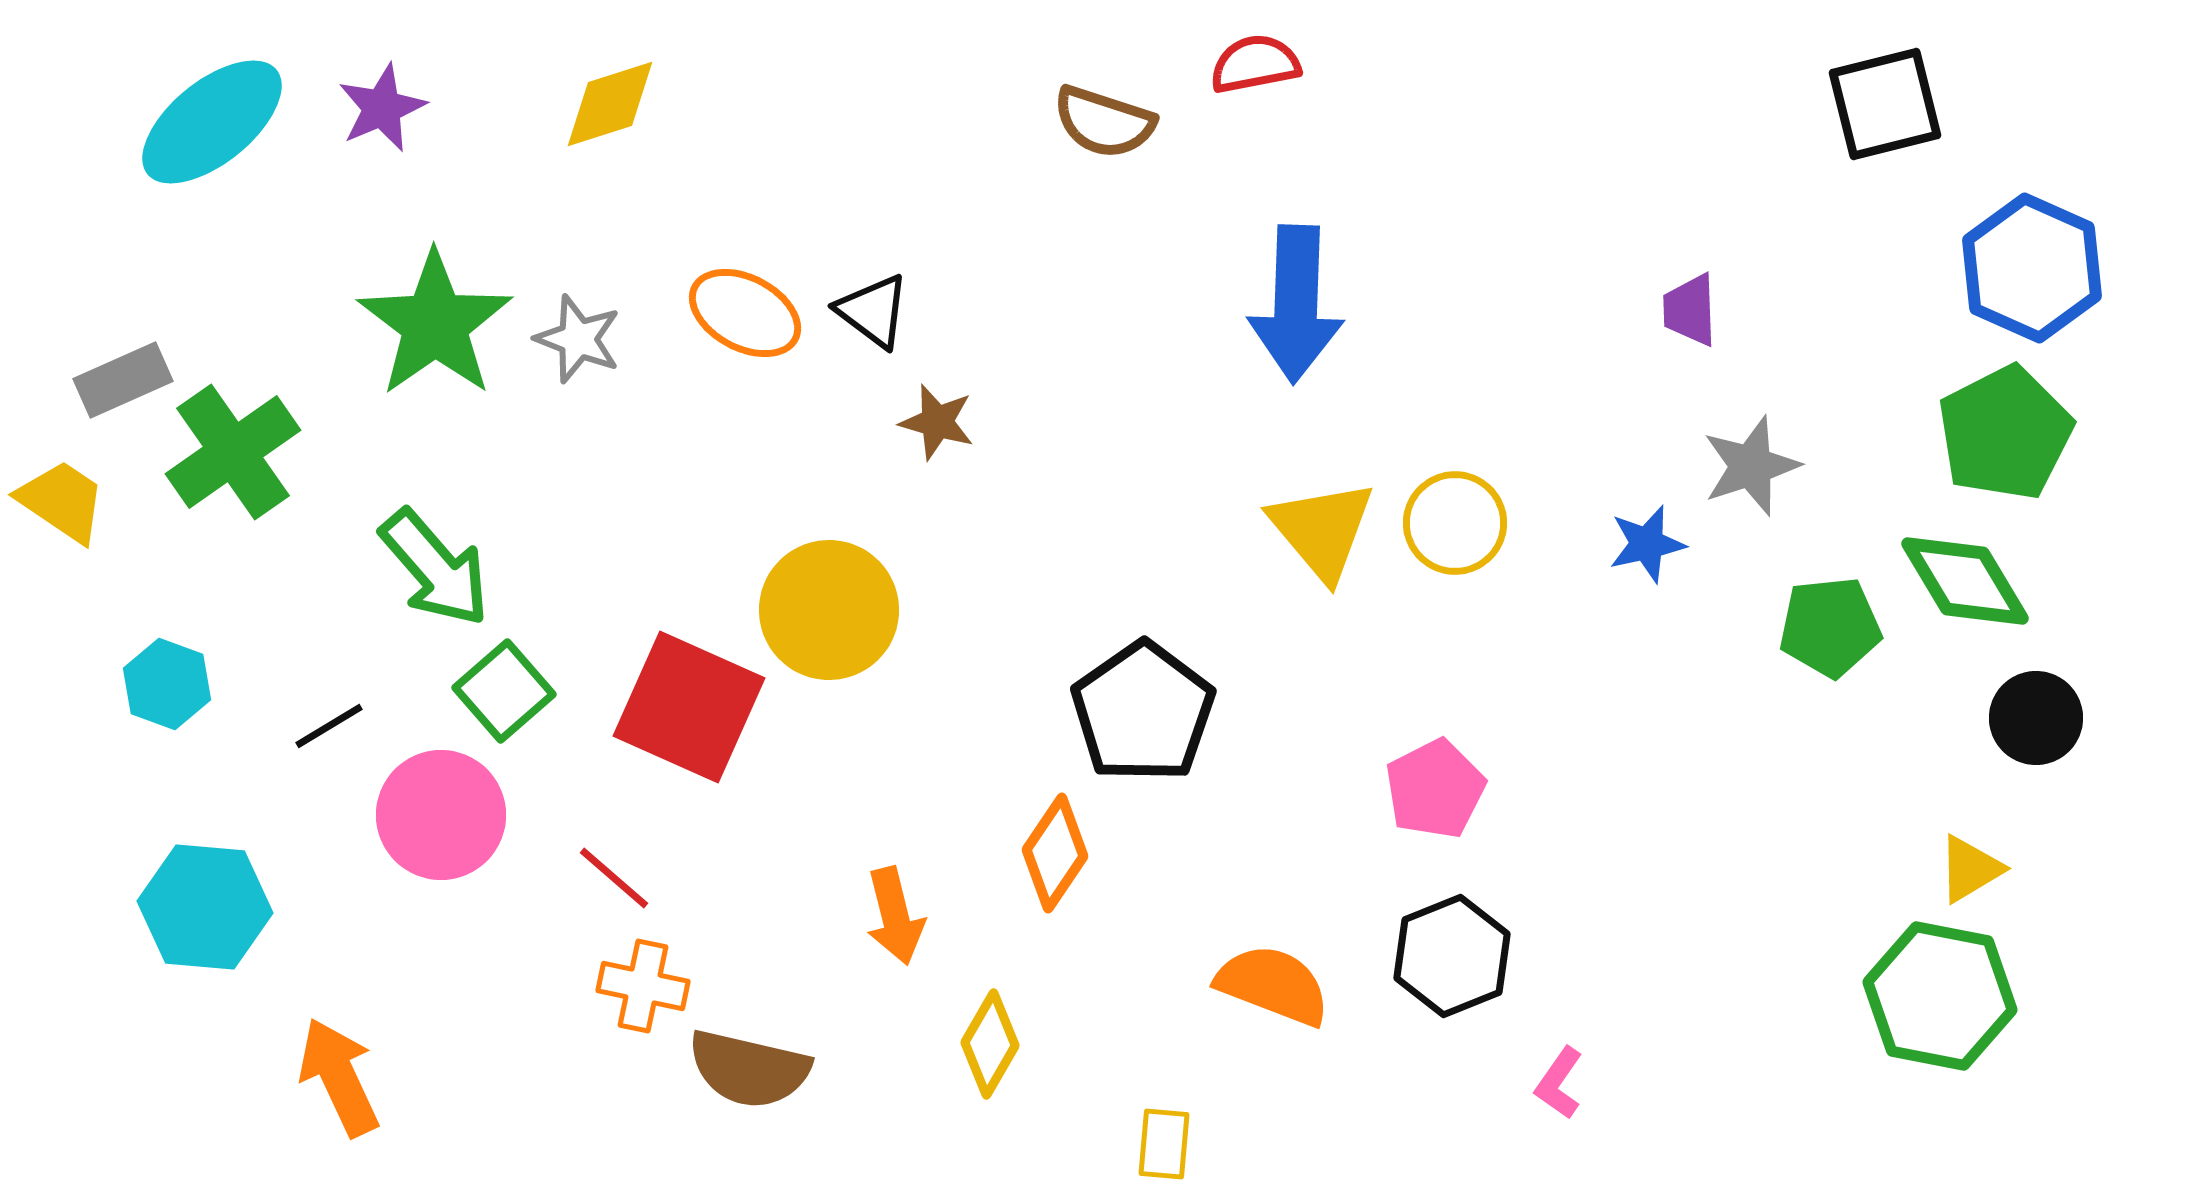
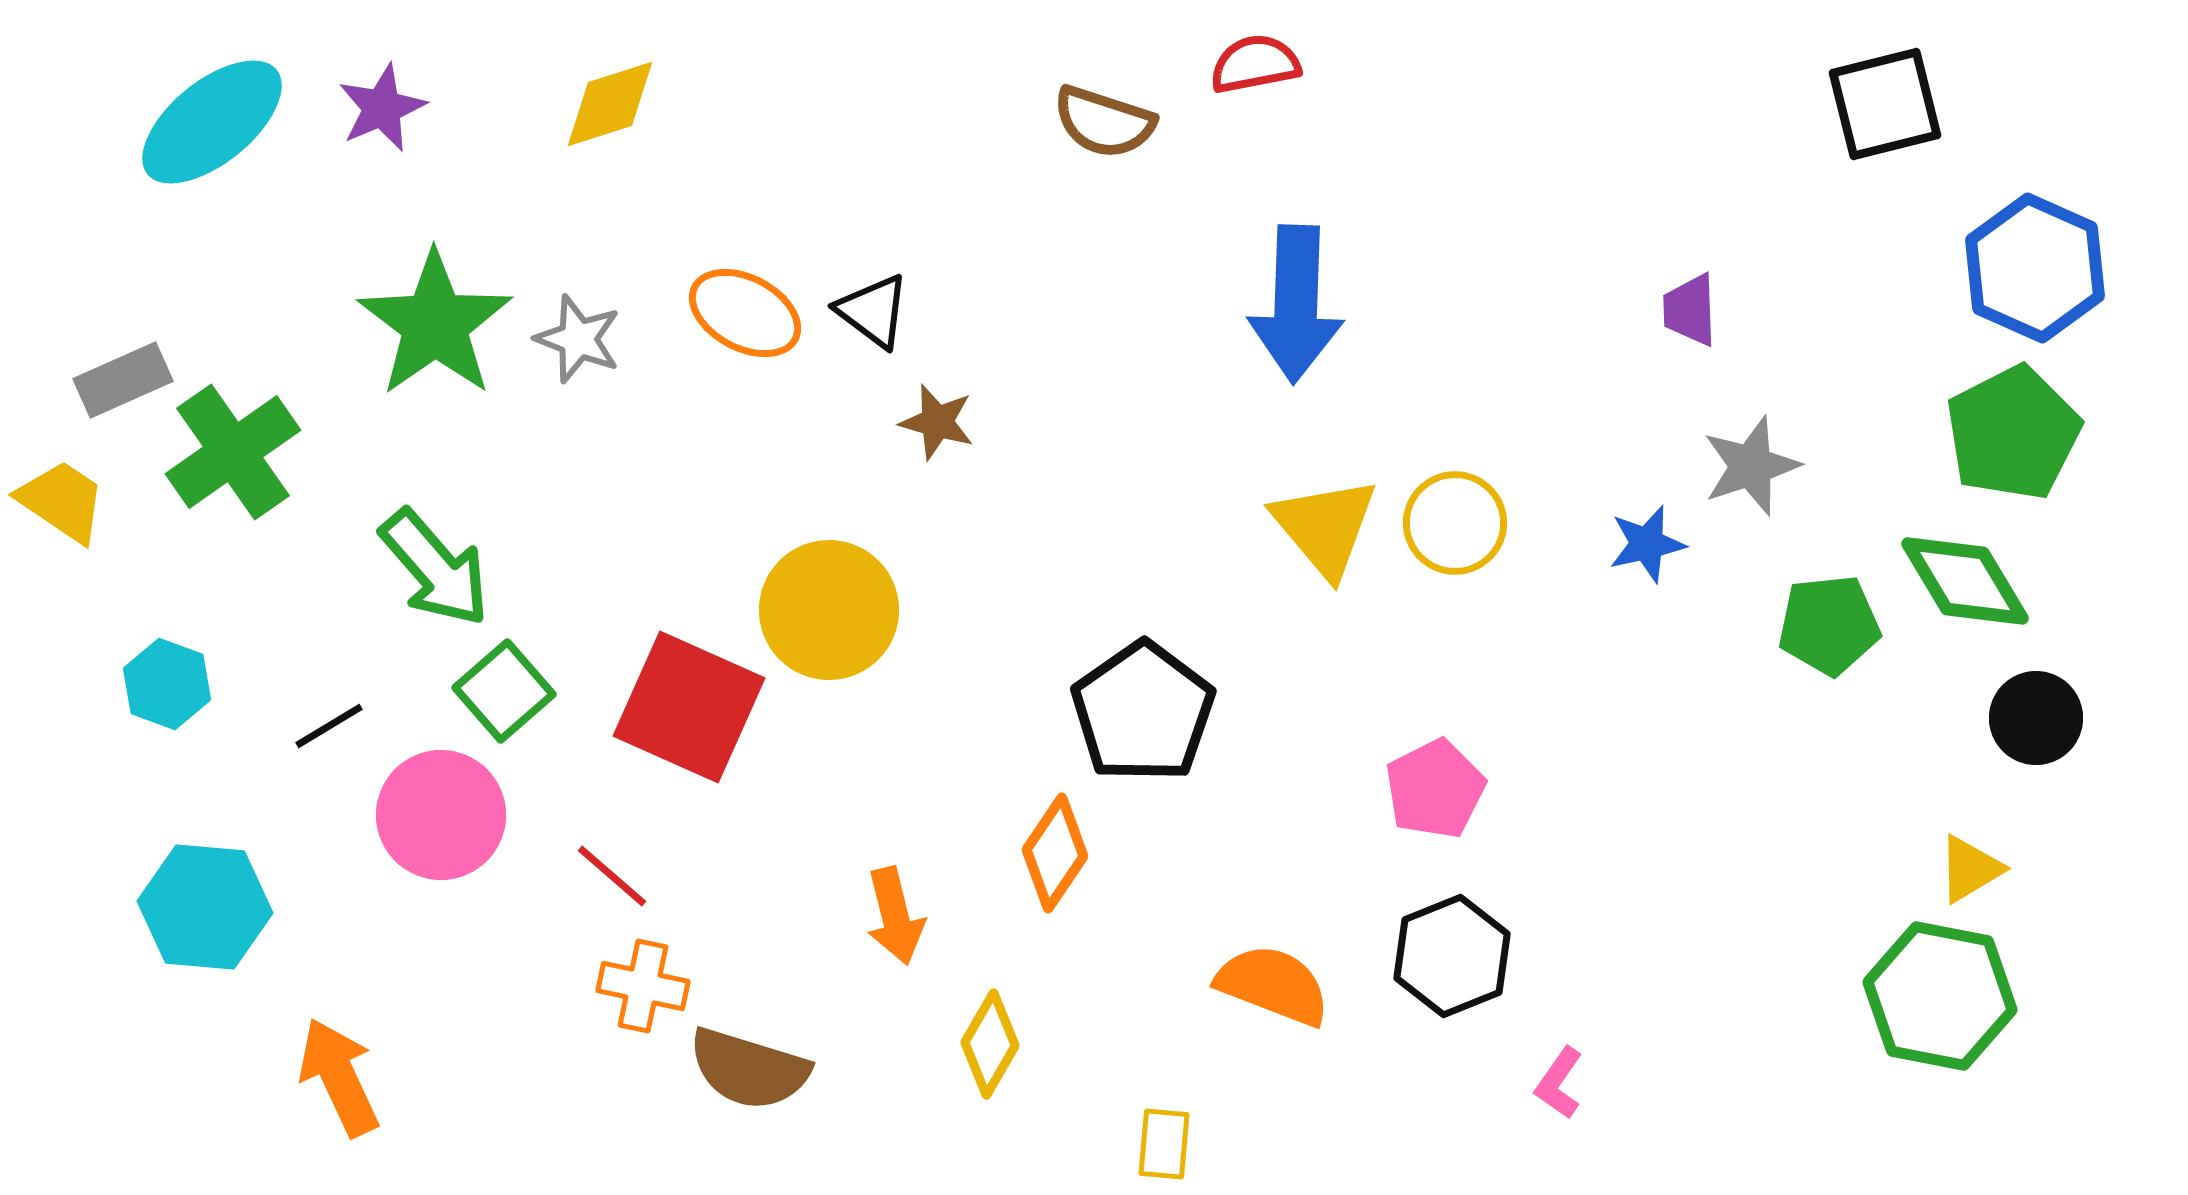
blue hexagon at (2032, 268): moved 3 px right
green pentagon at (2005, 433): moved 8 px right
yellow triangle at (1322, 530): moved 3 px right, 3 px up
green pentagon at (1830, 627): moved 1 px left, 2 px up
red line at (614, 878): moved 2 px left, 2 px up
brown semicircle at (749, 1069): rotated 4 degrees clockwise
